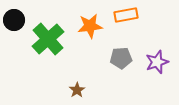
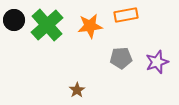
green cross: moved 1 px left, 14 px up
